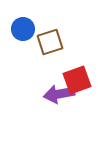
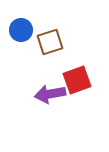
blue circle: moved 2 px left, 1 px down
purple arrow: moved 9 px left
